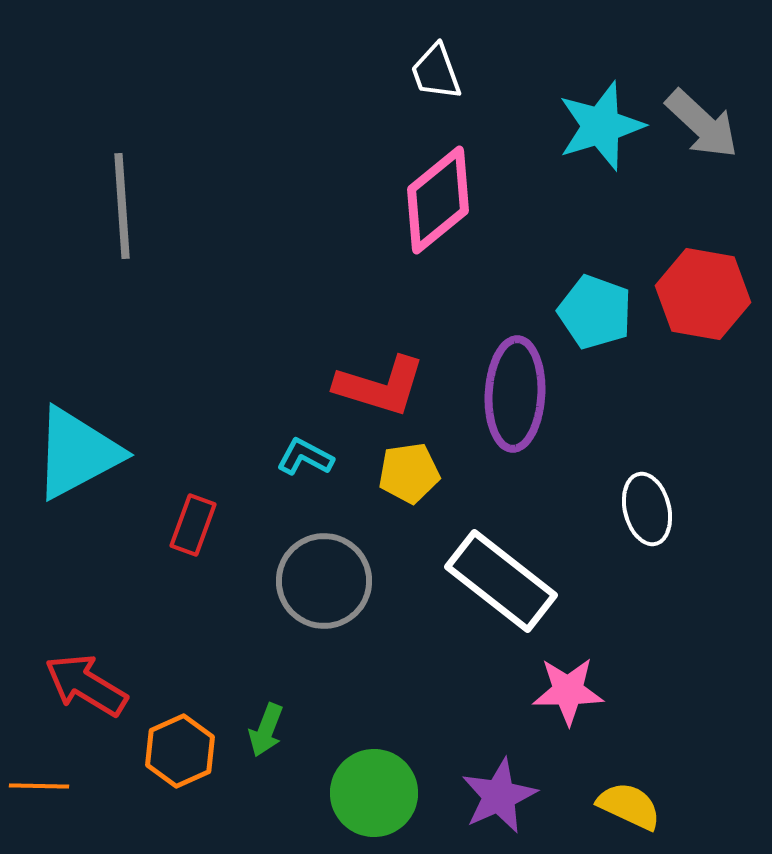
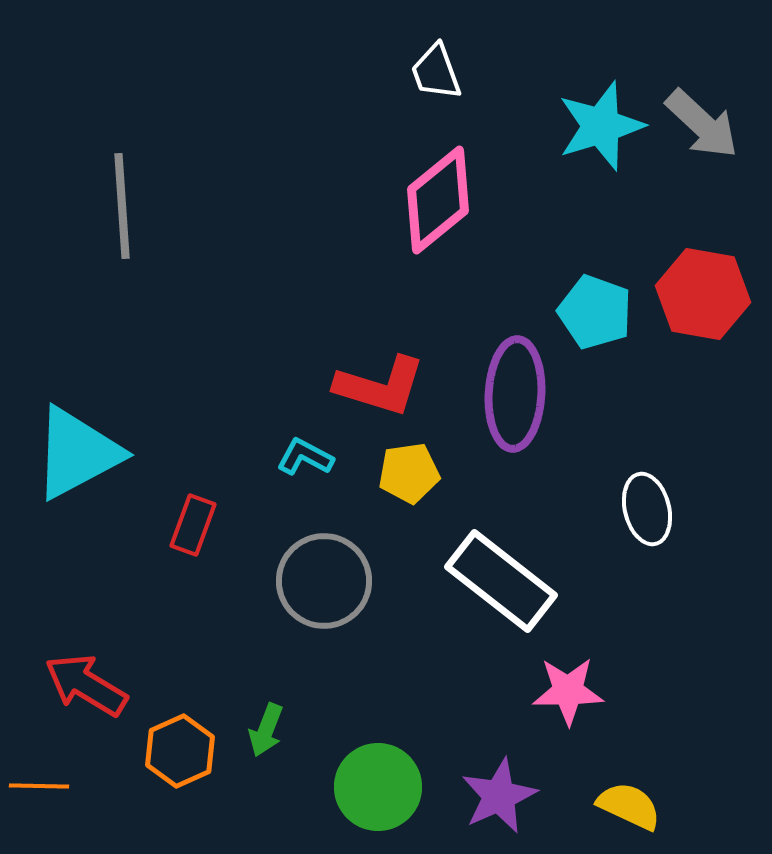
green circle: moved 4 px right, 6 px up
